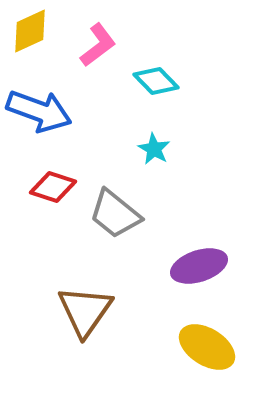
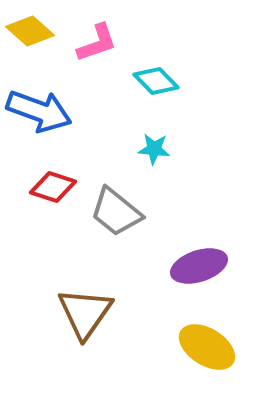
yellow diamond: rotated 66 degrees clockwise
pink L-shape: moved 1 px left, 2 px up; rotated 18 degrees clockwise
cyan star: rotated 24 degrees counterclockwise
gray trapezoid: moved 1 px right, 2 px up
brown triangle: moved 2 px down
